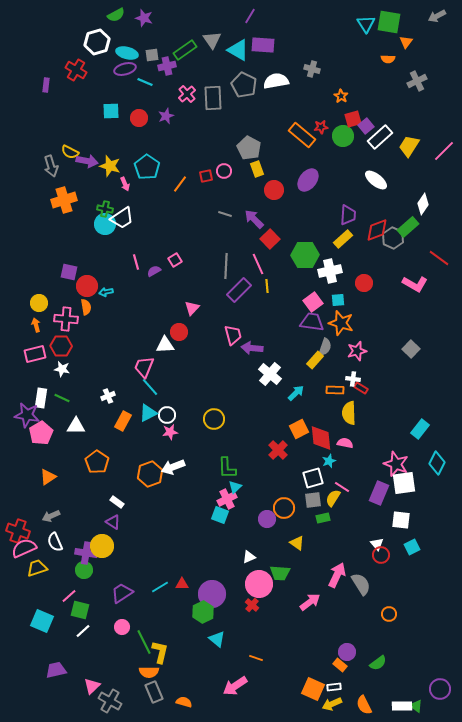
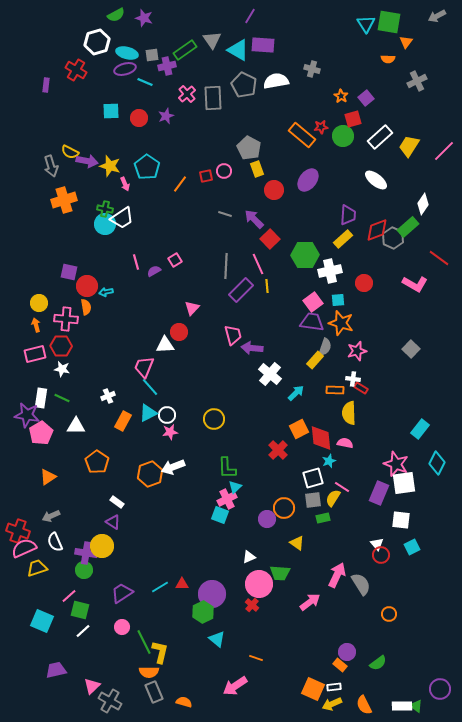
purple square at (366, 126): moved 28 px up
purple rectangle at (239, 290): moved 2 px right
